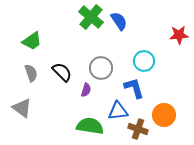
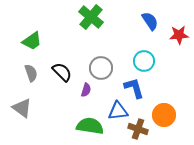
blue semicircle: moved 31 px right
